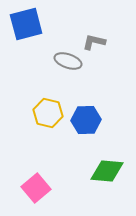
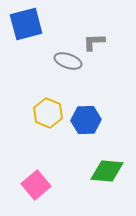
gray L-shape: rotated 15 degrees counterclockwise
yellow hexagon: rotated 8 degrees clockwise
pink square: moved 3 px up
